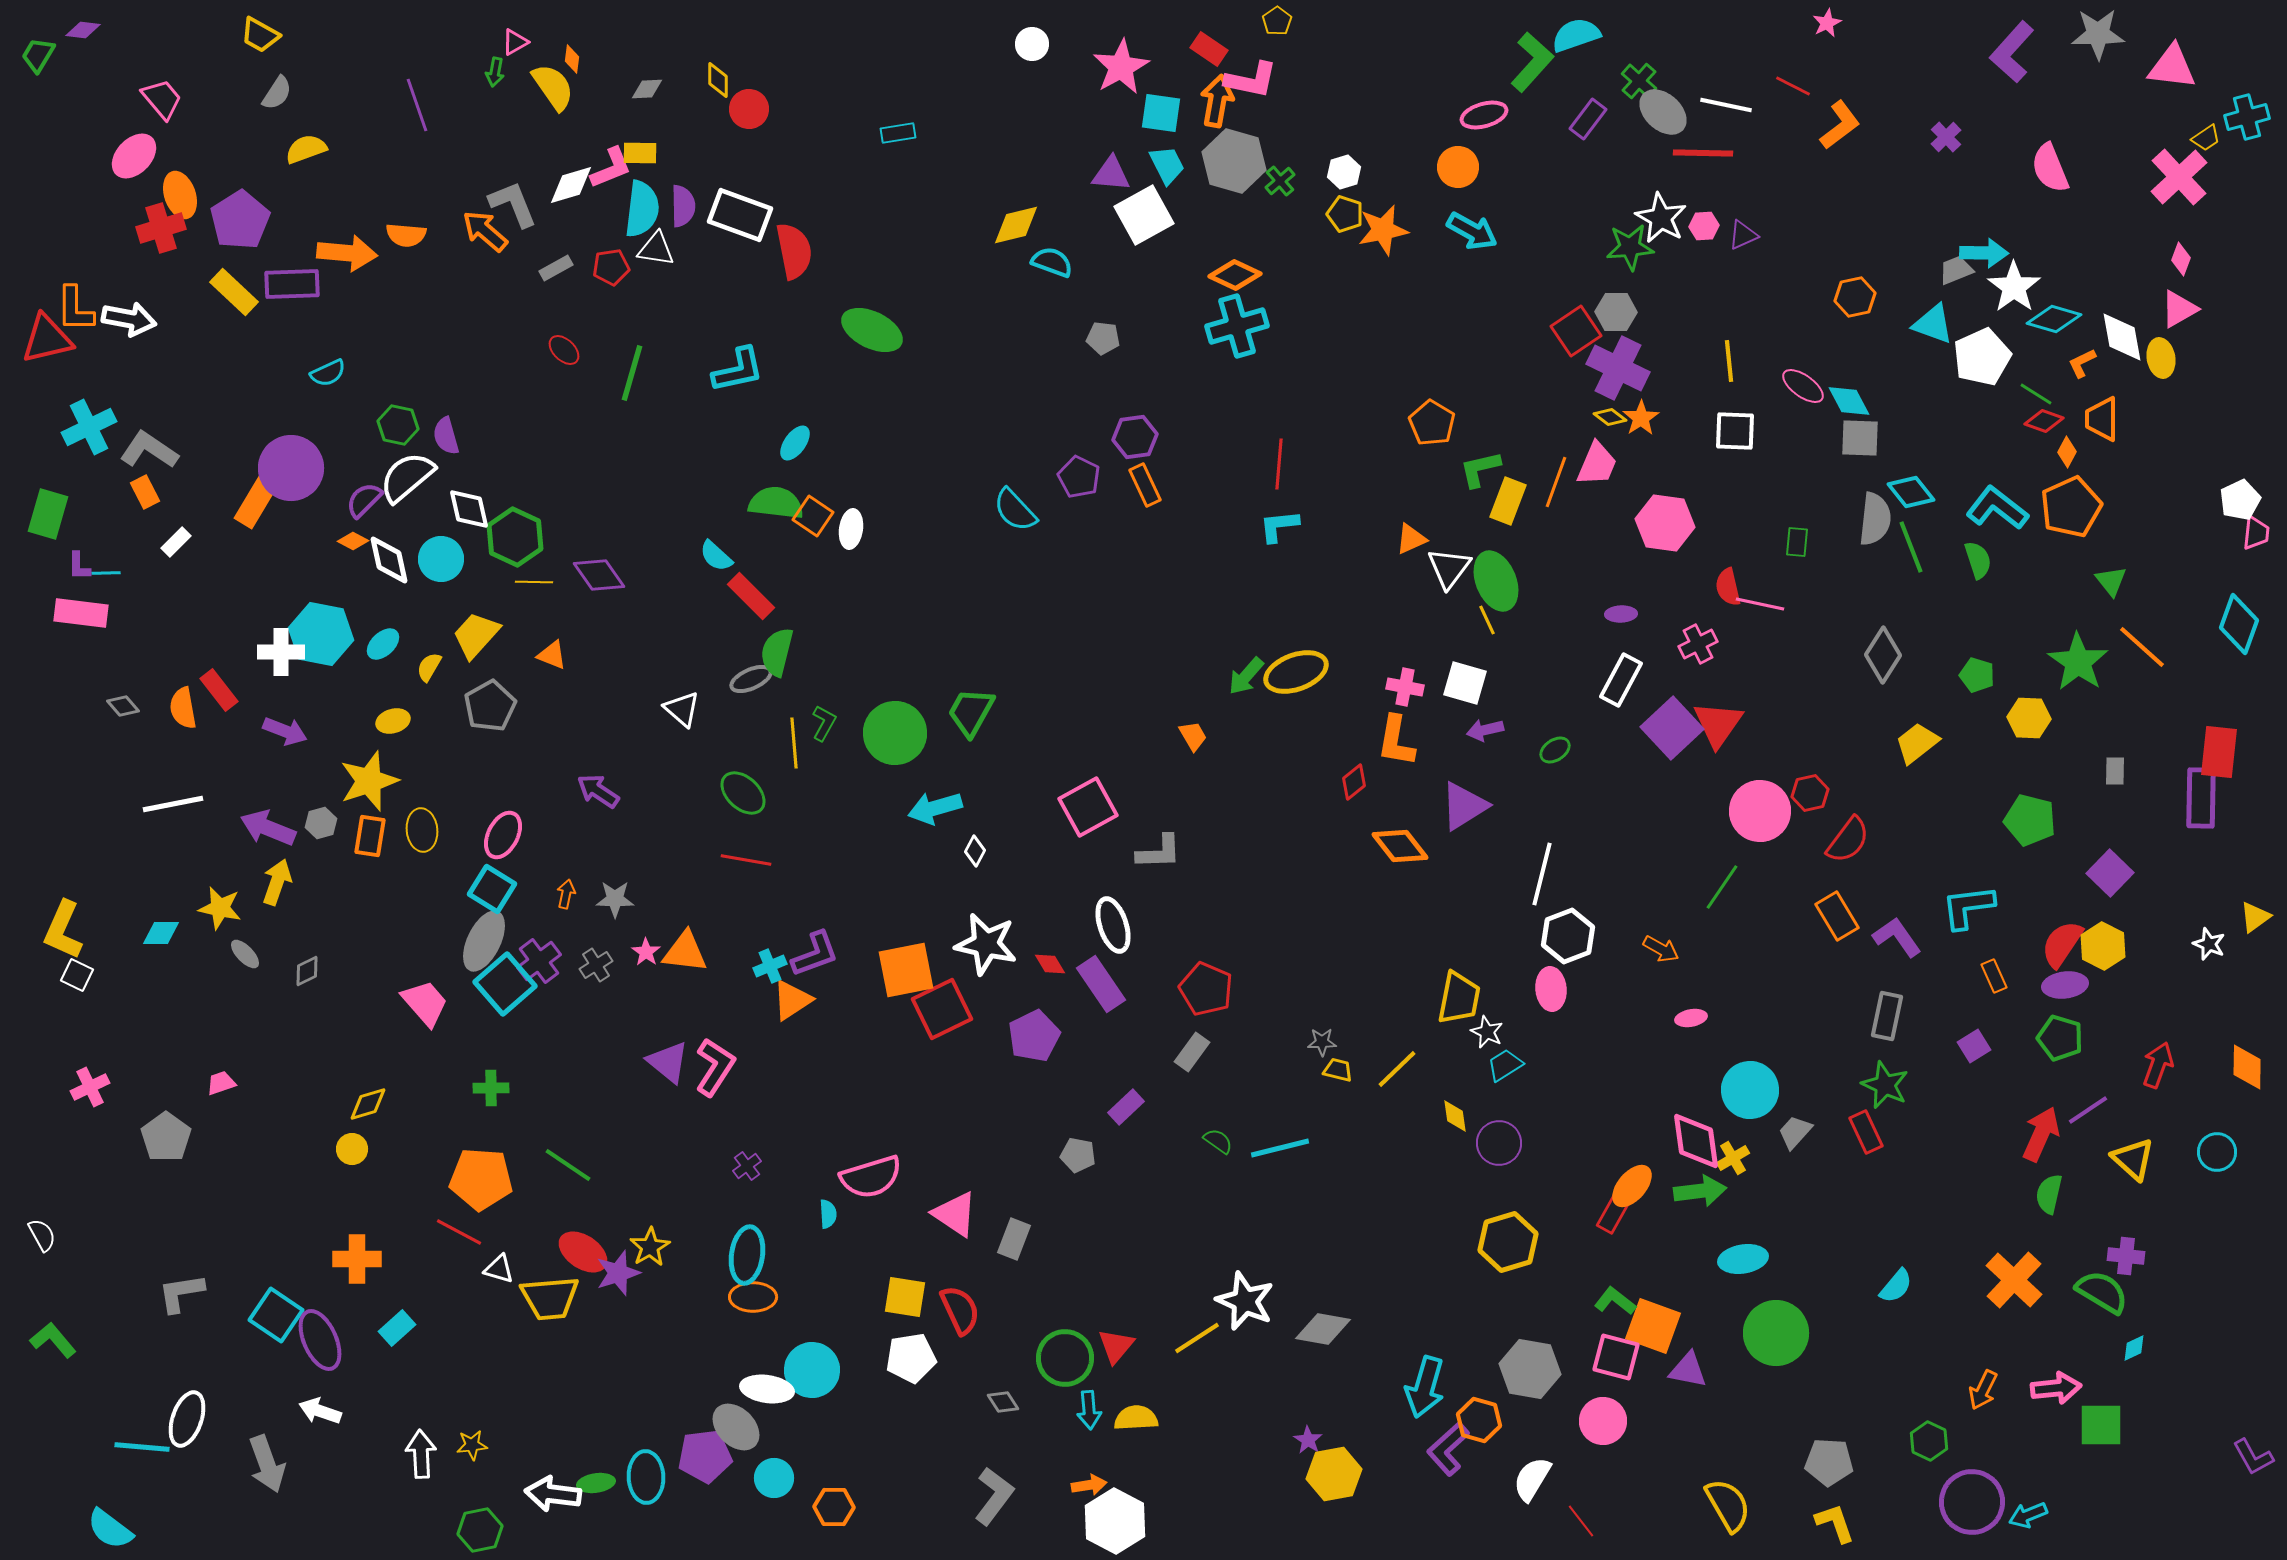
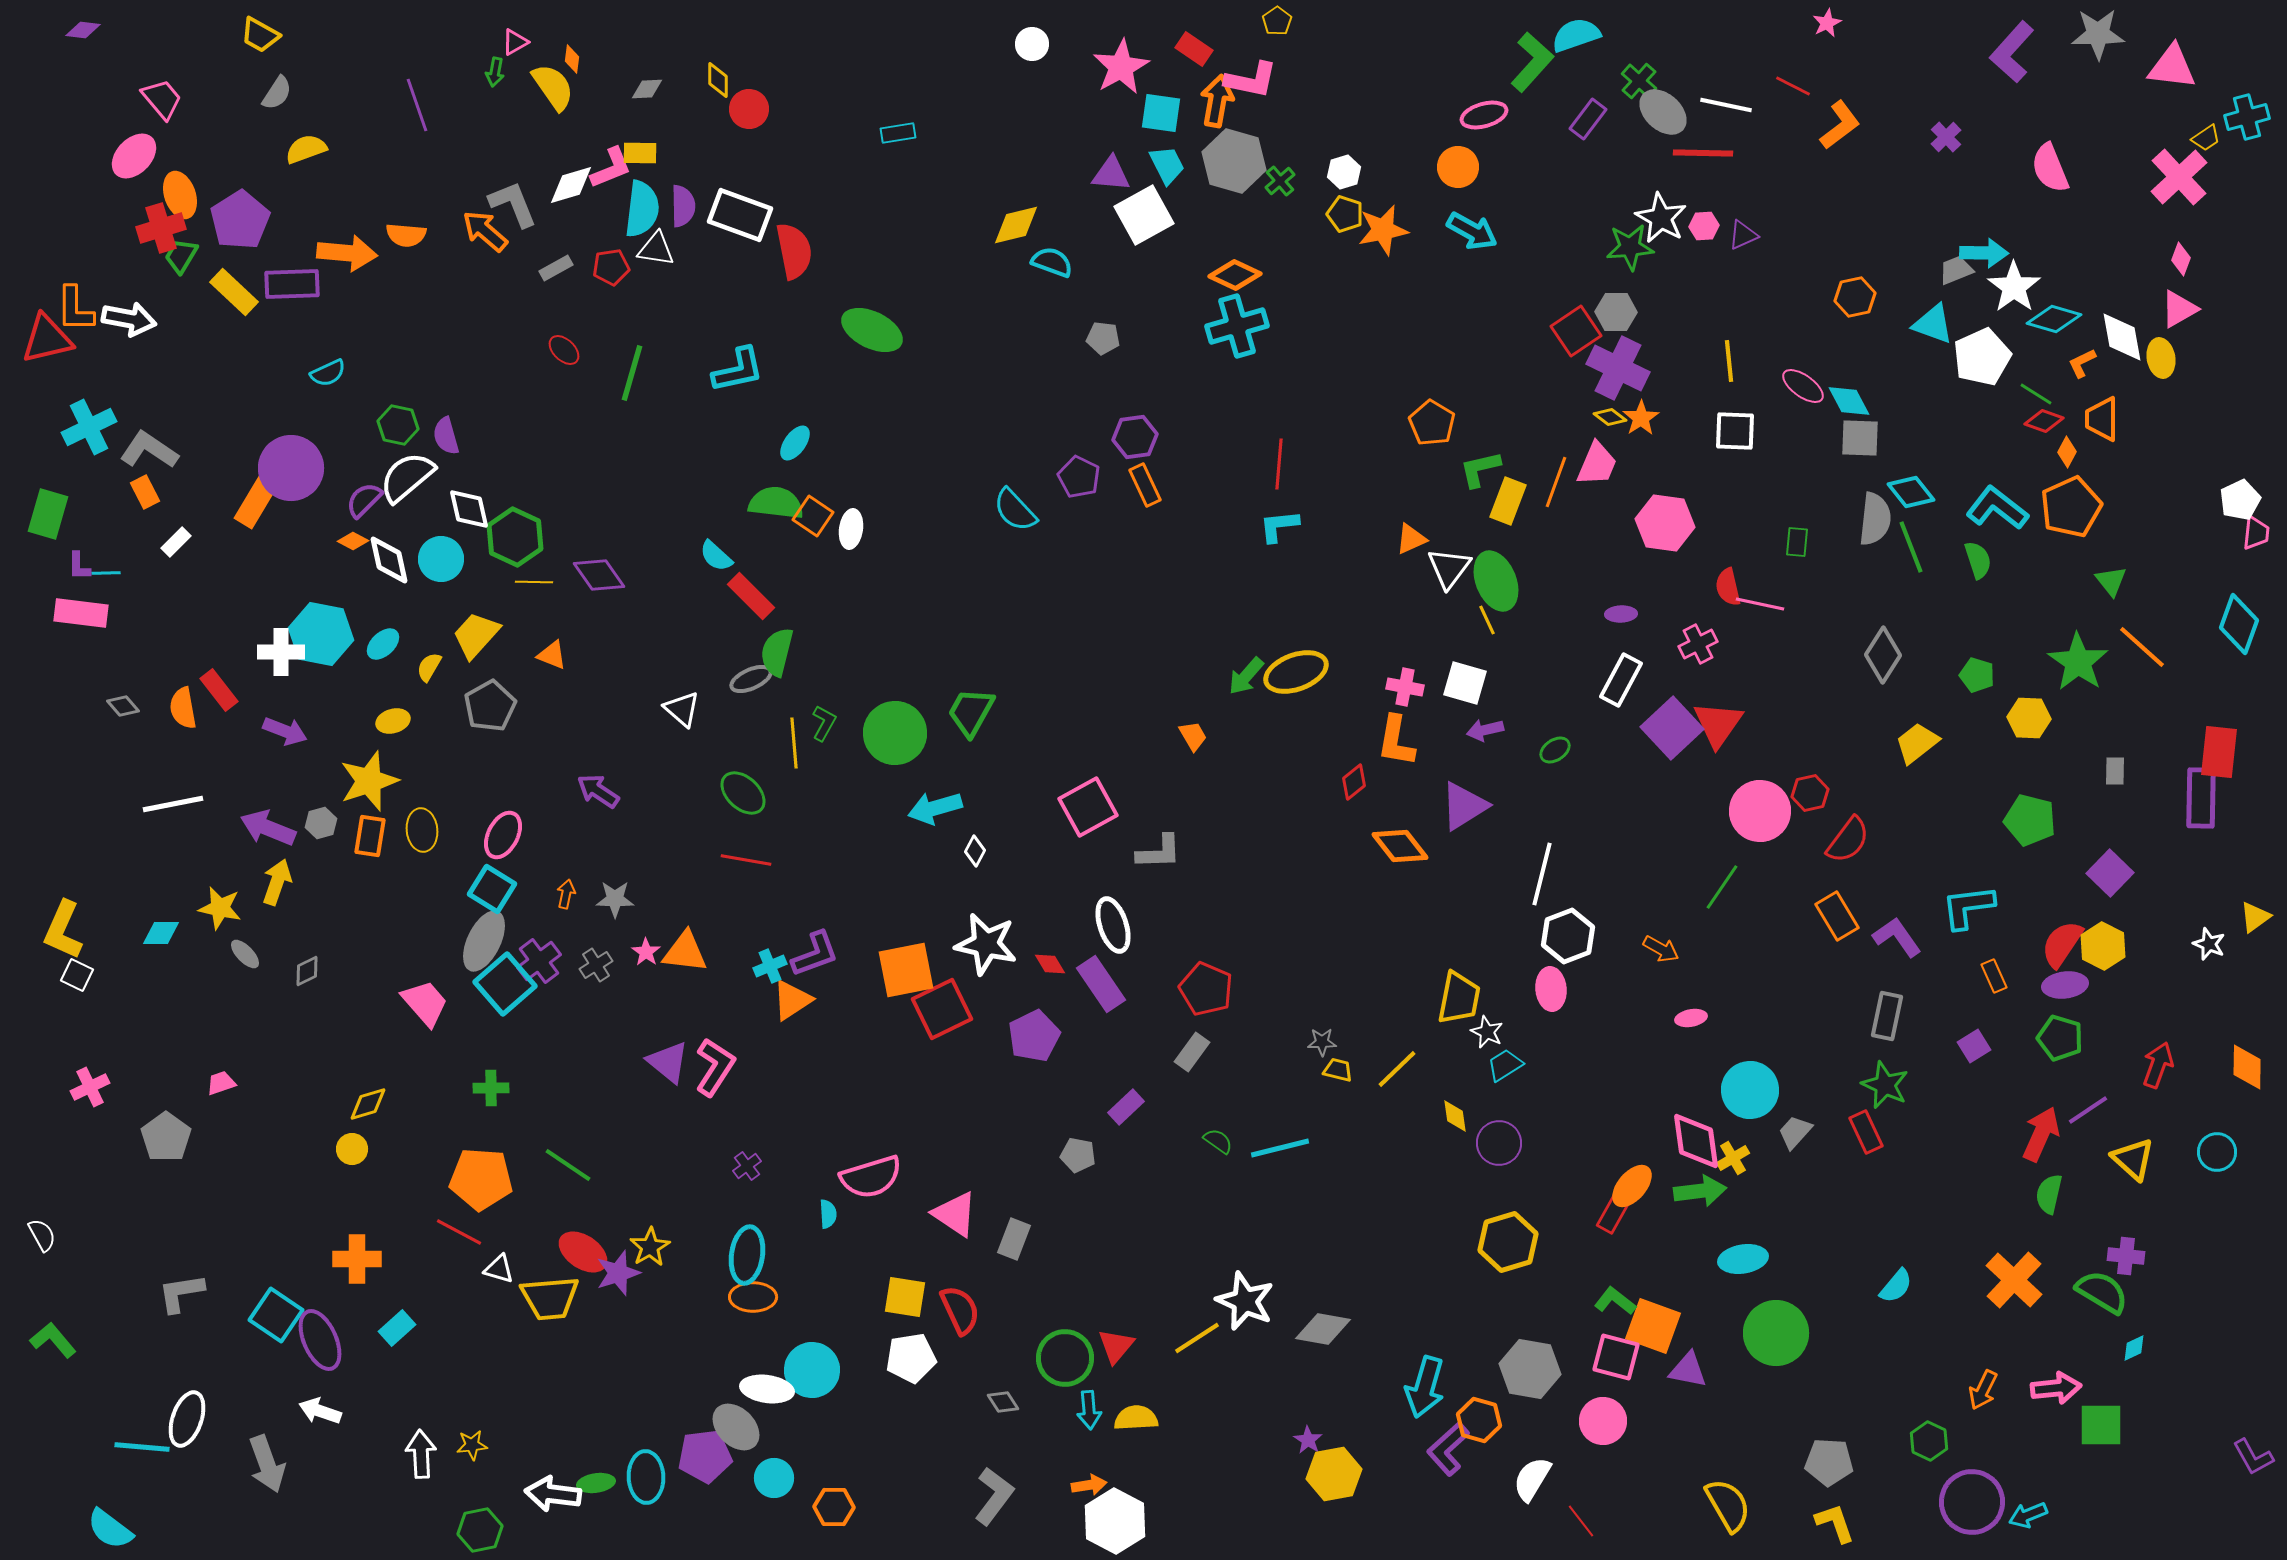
red rectangle at (1209, 49): moved 15 px left
green trapezoid at (38, 55): moved 143 px right, 201 px down
